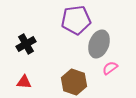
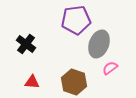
black cross: rotated 24 degrees counterclockwise
red triangle: moved 8 px right
